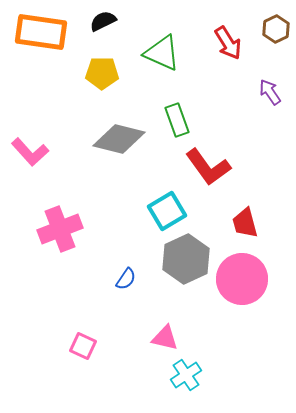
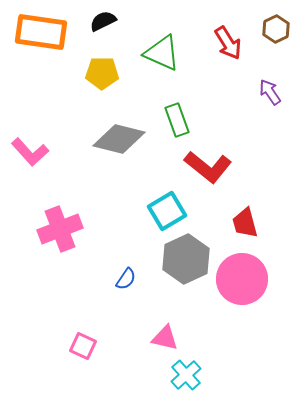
red L-shape: rotated 15 degrees counterclockwise
cyan cross: rotated 8 degrees counterclockwise
